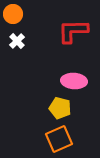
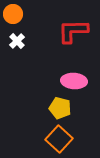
orange square: rotated 24 degrees counterclockwise
